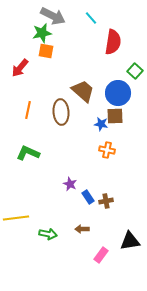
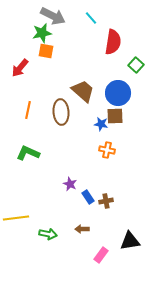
green square: moved 1 px right, 6 px up
